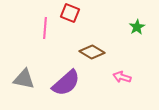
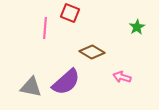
gray triangle: moved 7 px right, 8 px down
purple semicircle: moved 1 px up
